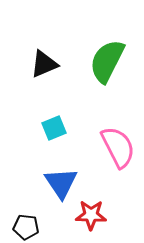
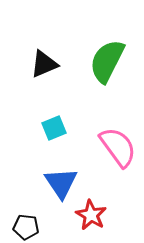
pink semicircle: rotated 9 degrees counterclockwise
red star: rotated 28 degrees clockwise
